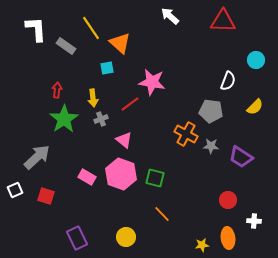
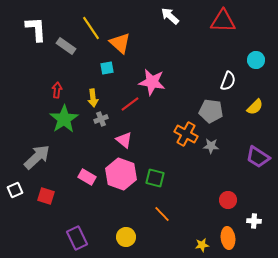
purple trapezoid: moved 17 px right
